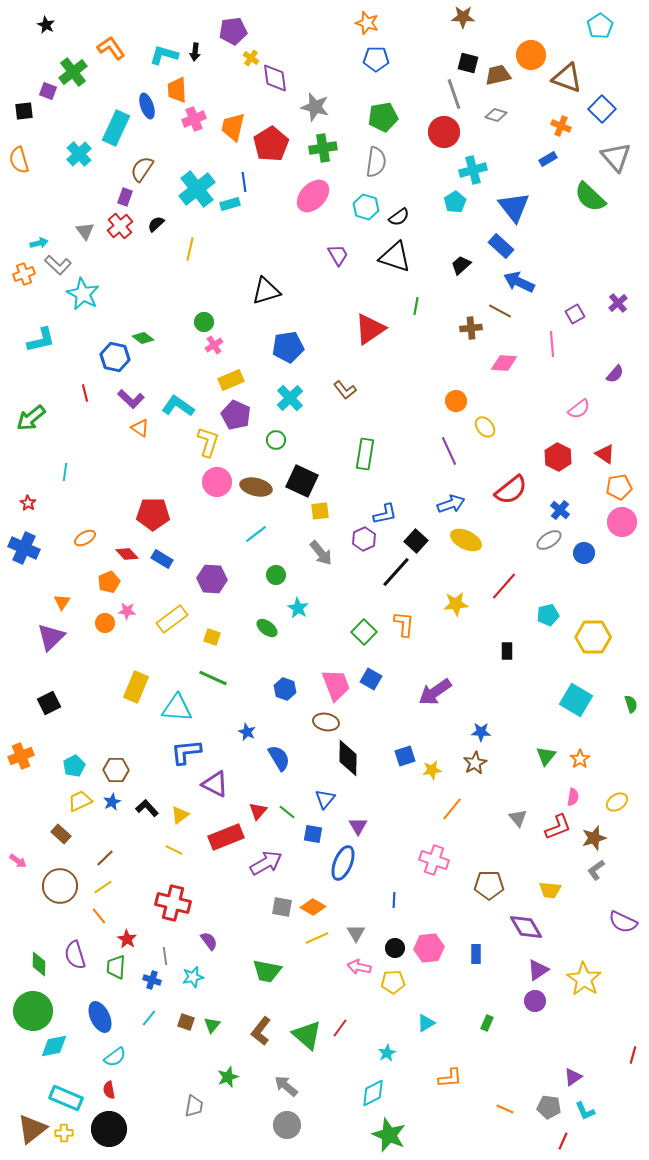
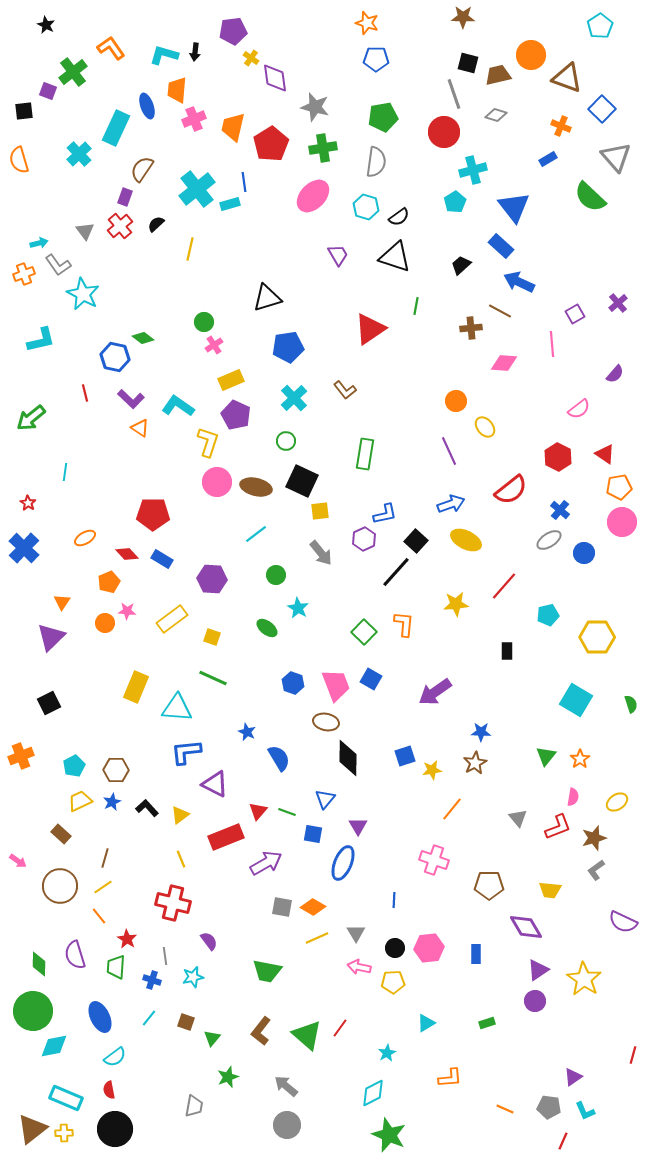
orange trapezoid at (177, 90): rotated 8 degrees clockwise
gray L-shape at (58, 265): rotated 12 degrees clockwise
black triangle at (266, 291): moved 1 px right, 7 px down
cyan cross at (290, 398): moved 4 px right
green circle at (276, 440): moved 10 px right, 1 px down
blue cross at (24, 548): rotated 20 degrees clockwise
yellow hexagon at (593, 637): moved 4 px right
blue hexagon at (285, 689): moved 8 px right, 6 px up
green line at (287, 812): rotated 18 degrees counterclockwise
yellow line at (174, 850): moved 7 px right, 9 px down; rotated 42 degrees clockwise
brown line at (105, 858): rotated 30 degrees counterclockwise
green rectangle at (487, 1023): rotated 49 degrees clockwise
green triangle at (212, 1025): moved 13 px down
black circle at (109, 1129): moved 6 px right
